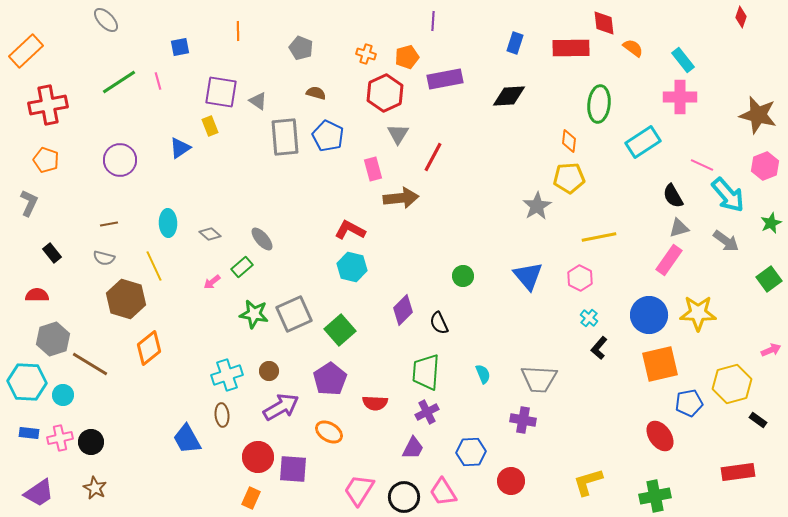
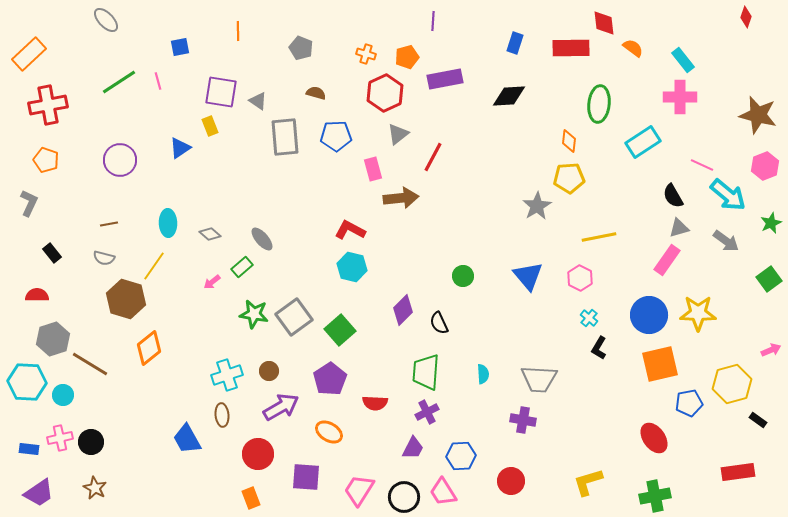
red diamond at (741, 17): moved 5 px right
orange rectangle at (26, 51): moved 3 px right, 3 px down
gray triangle at (398, 134): rotated 20 degrees clockwise
blue pentagon at (328, 136): moved 8 px right; rotated 28 degrees counterclockwise
cyan arrow at (728, 195): rotated 9 degrees counterclockwise
pink rectangle at (669, 260): moved 2 px left
yellow line at (154, 266): rotated 60 degrees clockwise
gray square at (294, 314): moved 3 px down; rotated 12 degrees counterclockwise
black L-shape at (599, 348): rotated 10 degrees counterclockwise
cyan semicircle at (483, 374): rotated 18 degrees clockwise
blue rectangle at (29, 433): moved 16 px down
red ellipse at (660, 436): moved 6 px left, 2 px down
blue hexagon at (471, 452): moved 10 px left, 4 px down
red circle at (258, 457): moved 3 px up
purple square at (293, 469): moved 13 px right, 8 px down
orange rectangle at (251, 498): rotated 45 degrees counterclockwise
